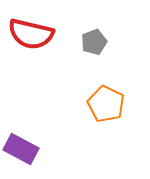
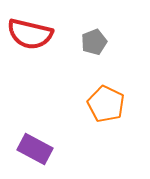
red semicircle: moved 1 px left
purple rectangle: moved 14 px right
